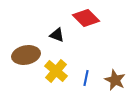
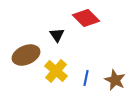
black triangle: rotated 35 degrees clockwise
brown ellipse: rotated 12 degrees counterclockwise
